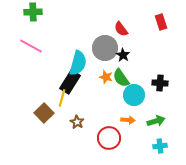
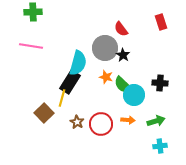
pink line: rotated 20 degrees counterclockwise
green semicircle: moved 2 px right, 7 px down; rotated 12 degrees counterclockwise
red circle: moved 8 px left, 14 px up
